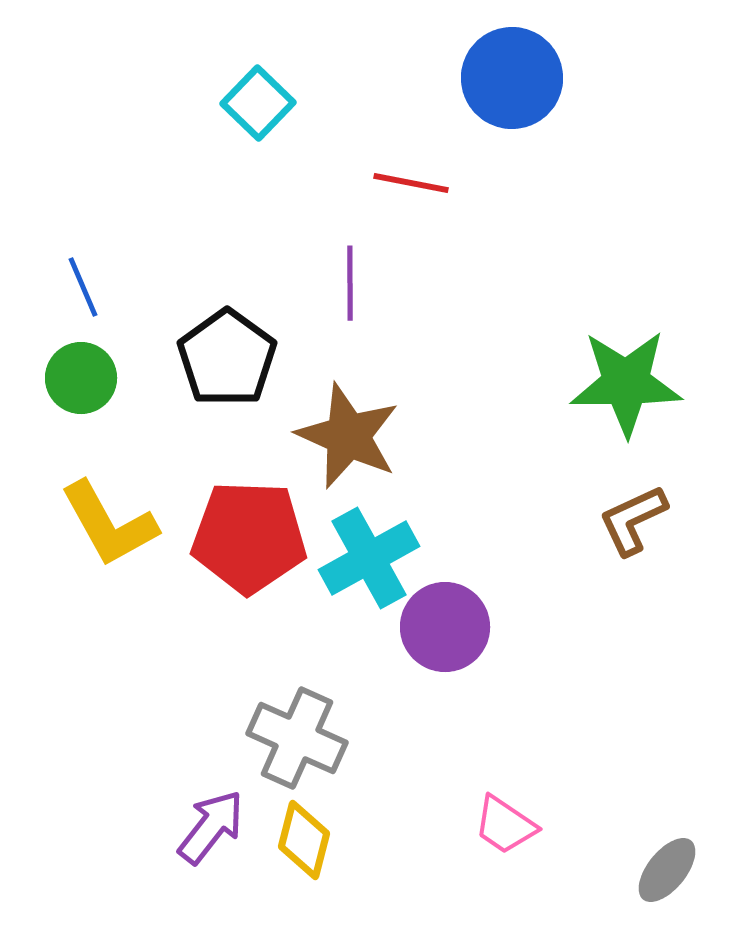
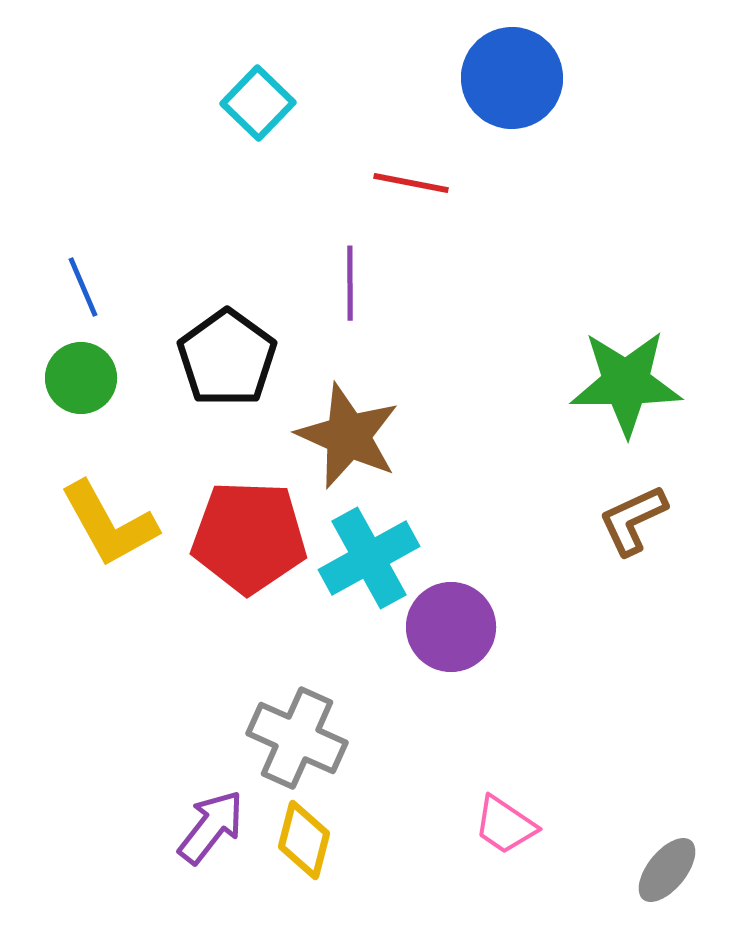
purple circle: moved 6 px right
